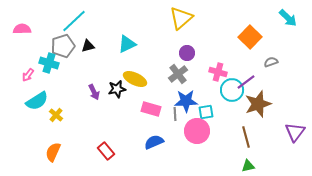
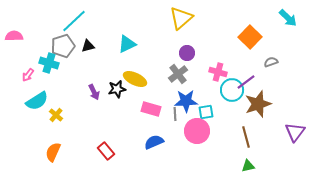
pink semicircle: moved 8 px left, 7 px down
